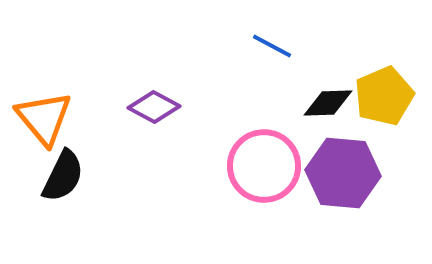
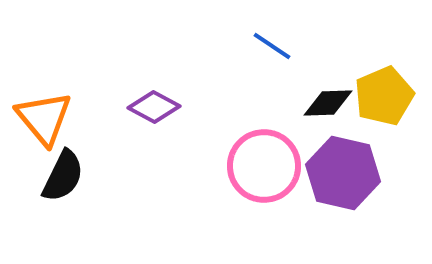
blue line: rotated 6 degrees clockwise
purple hexagon: rotated 8 degrees clockwise
